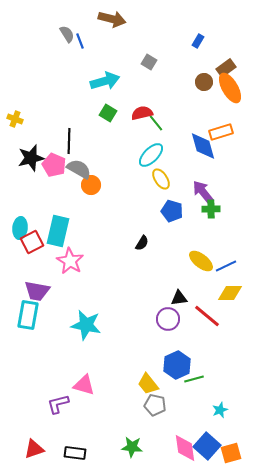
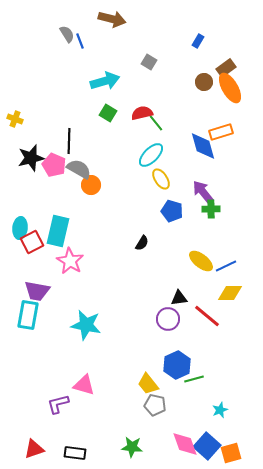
pink diamond at (185, 448): moved 4 px up; rotated 12 degrees counterclockwise
